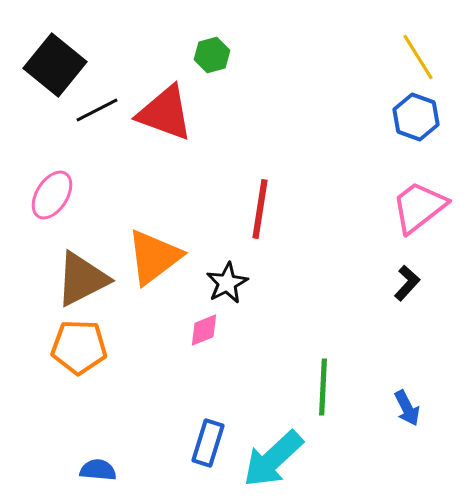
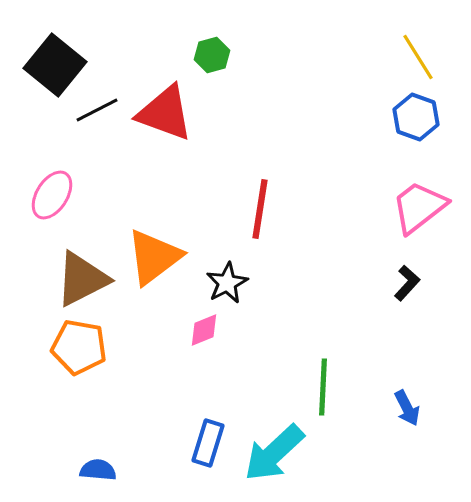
orange pentagon: rotated 8 degrees clockwise
cyan arrow: moved 1 px right, 6 px up
